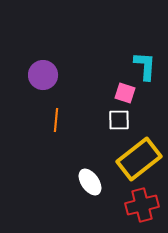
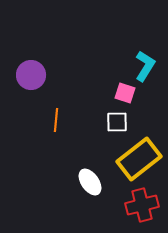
cyan L-shape: rotated 28 degrees clockwise
purple circle: moved 12 px left
white square: moved 2 px left, 2 px down
